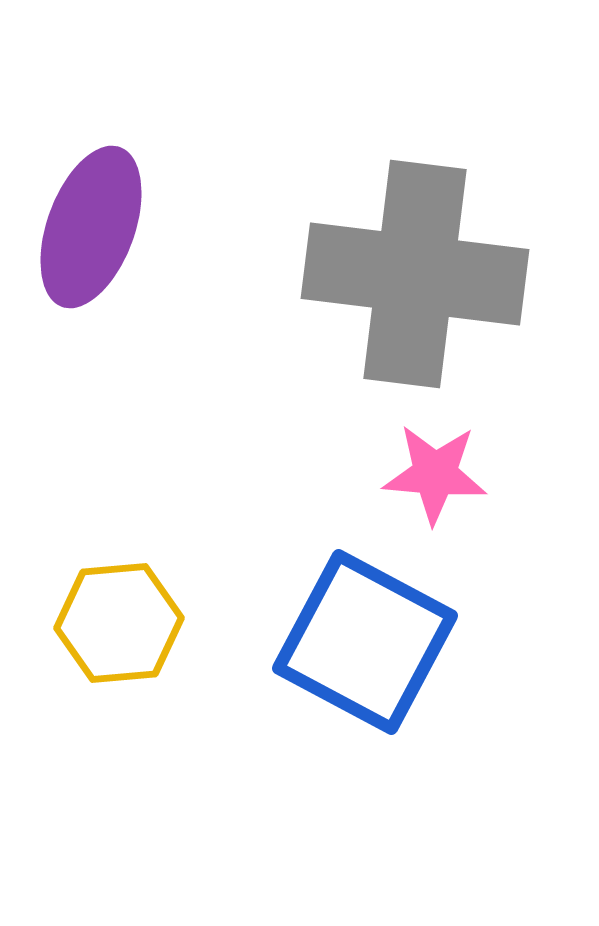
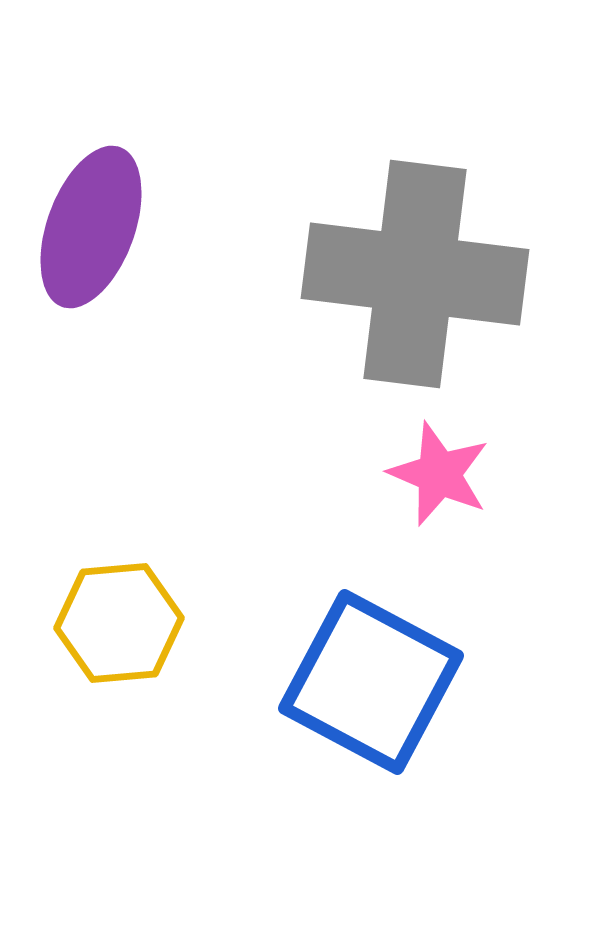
pink star: moved 4 px right; rotated 18 degrees clockwise
blue square: moved 6 px right, 40 px down
